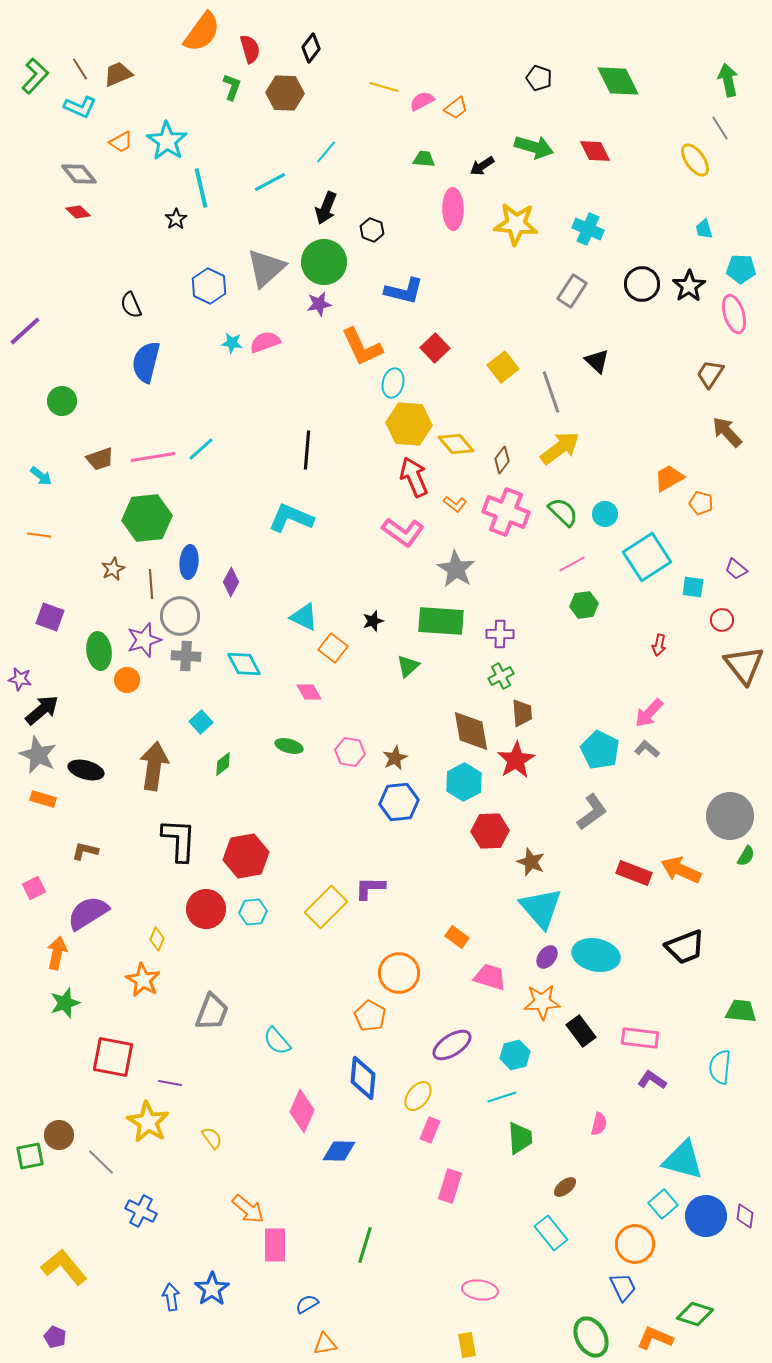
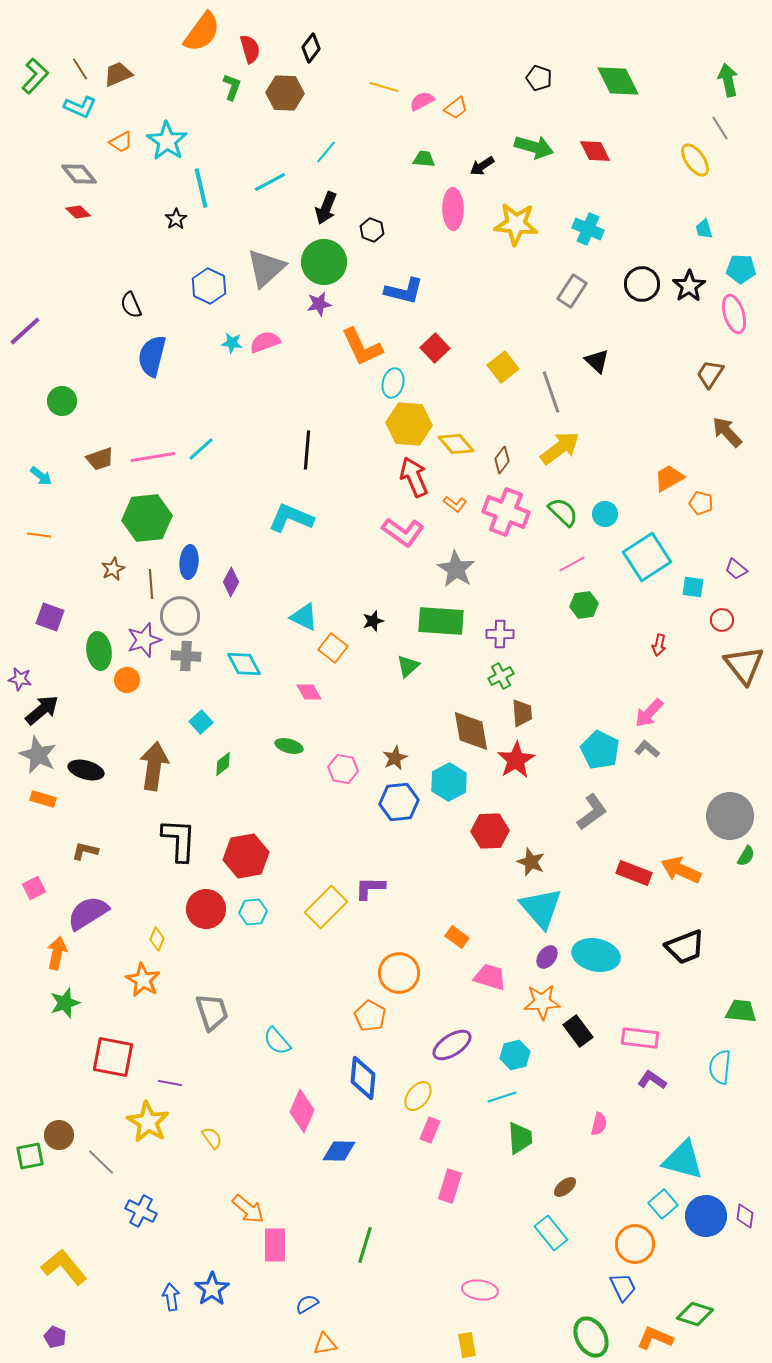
blue semicircle at (146, 362): moved 6 px right, 6 px up
pink hexagon at (350, 752): moved 7 px left, 17 px down
cyan hexagon at (464, 782): moved 15 px left
gray trapezoid at (212, 1012): rotated 39 degrees counterclockwise
black rectangle at (581, 1031): moved 3 px left
